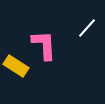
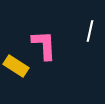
white line: moved 3 px right, 3 px down; rotated 30 degrees counterclockwise
